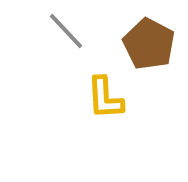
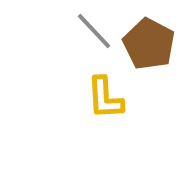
gray line: moved 28 px right
